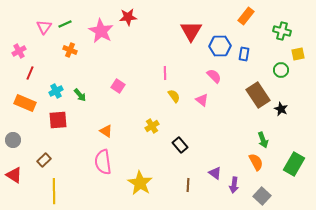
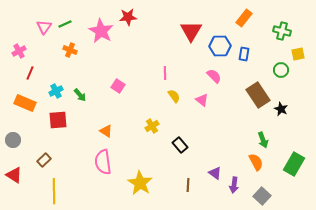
orange rectangle at (246, 16): moved 2 px left, 2 px down
